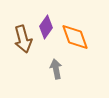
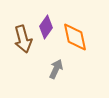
orange diamond: rotated 8 degrees clockwise
gray arrow: rotated 36 degrees clockwise
